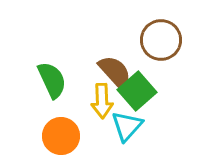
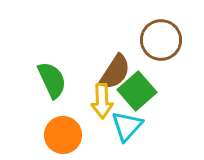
brown semicircle: rotated 75 degrees clockwise
orange circle: moved 2 px right, 1 px up
